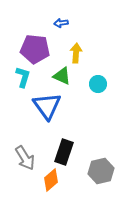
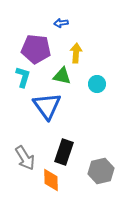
purple pentagon: moved 1 px right
green triangle: rotated 12 degrees counterclockwise
cyan circle: moved 1 px left
orange diamond: rotated 50 degrees counterclockwise
